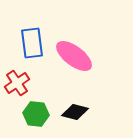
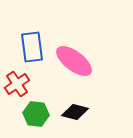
blue rectangle: moved 4 px down
pink ellipse: moved 5 px down
red cross: moved 1 px down
